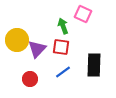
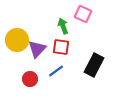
black rectangle: rotated 25 degrees clockwise
blue line: moved 7 px left, 1 px up
